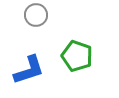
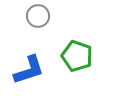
gray circle: moved 2 px right, 1 px down
